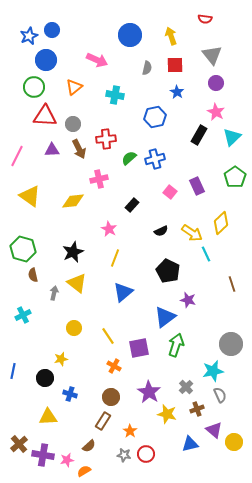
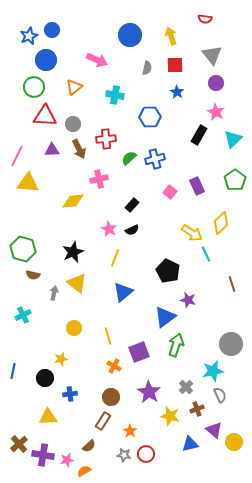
blue hexagon at (155, 117): moved 5 px left; rotated 10 degrees clockwise
cyan triangle at (232, 137): moved 1 px right, 2 px down
green pentagon at (235, 177): moved 3 px down
yellow triangle at (30, 196): moved 2 px left, 13 px up; rotated 30 degrees counterclockwise
black semicircle at (161, 231): moved 29 px left, 1 px up
brown semicircle at (33, 275): rotated 64 degrees counterclockwise
yellow line at (108, 336): rotated 18 degrees clockwise
purple square at (139, 348): moved 4 px down; rotated 10 degrees counterclockwise
blue cross at (70, 394): rotated 24 degrees counterclockwise
yellow star at (167, 414): moved 3 px right, 2 px down
